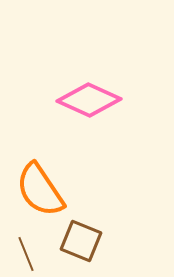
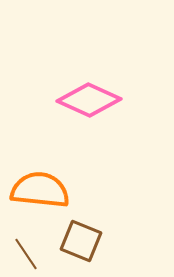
orange semicircle: rotated 130 degrees clockwise
brown line: rotated 12 degrees counterclockwise
